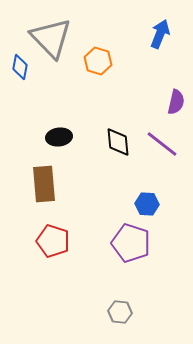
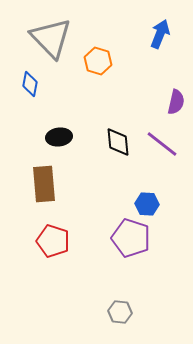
blue diamond: moved 10 px right, 17 px down
purple pentagon: moved 5 px up
